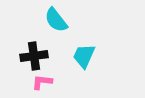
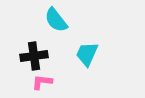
cyan trapezoid: moved 3 px right, 2 px up
